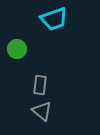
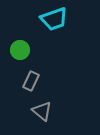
green circle: moved 3 px right, 1 px down
gray rectangle: moved 9 px left, 4 px up; rotated 18 degrees clockwise
